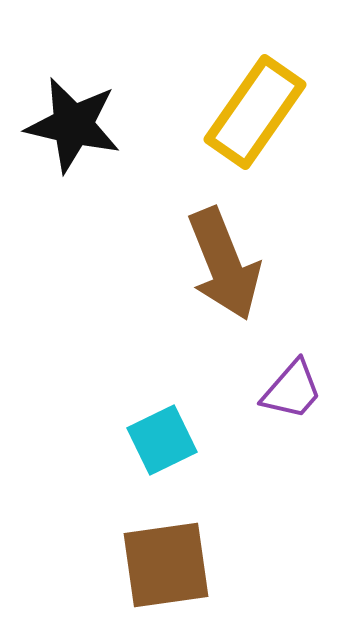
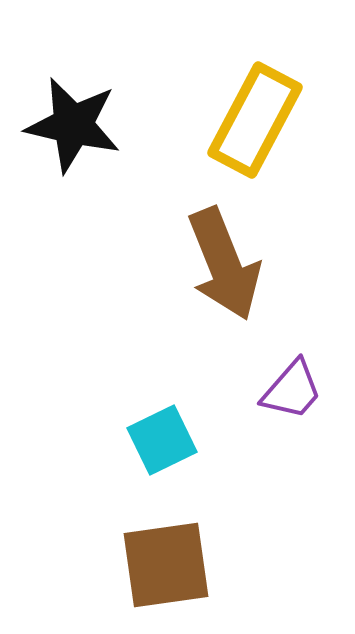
yellow rectangle: moved 8 px down; rotated 7 degrees counterclockwise
